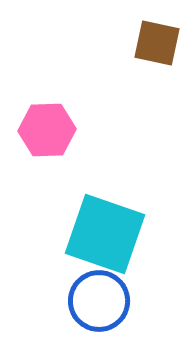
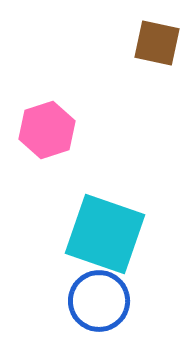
pink hexagon: rotated 16 degrees counterclockwise
